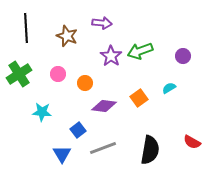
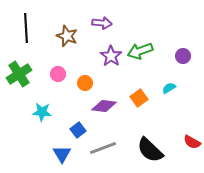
black semicircle: rotated 124 degrees clockwise
